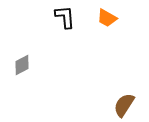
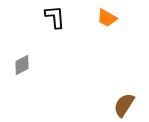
black L-shape: moved 10 px left
